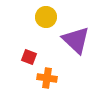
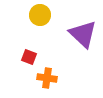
yellow circle: moved 6 px left, 2 px up
purple triangle: moved 7 px right, 6 px up
